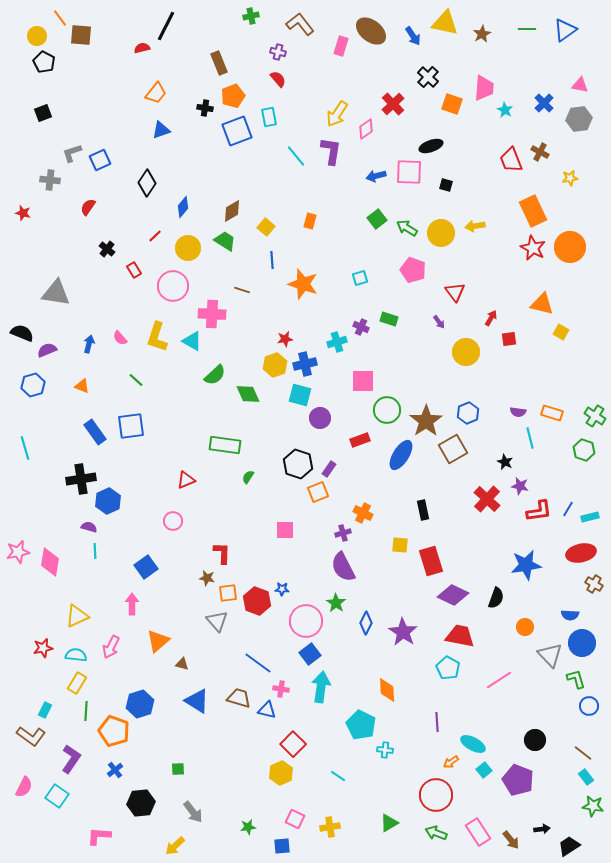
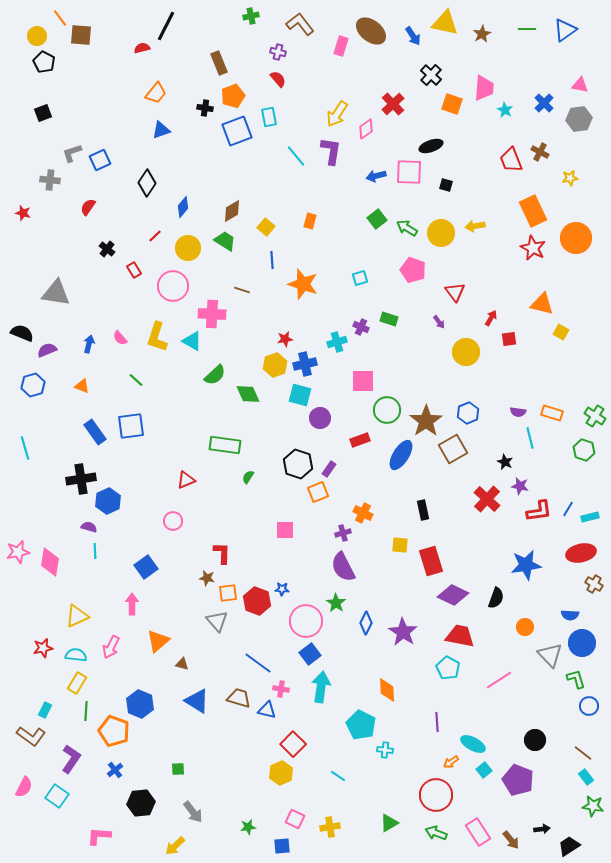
black cross at (428, 77): moved 3 px right, 2 px up
orange circle at (570, 247): moved 6 px right, 9 px up
blue hexagon at (140, 704): rotated 20 degrees counterclockwise
